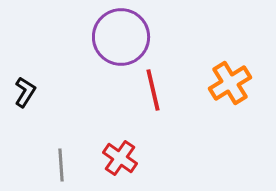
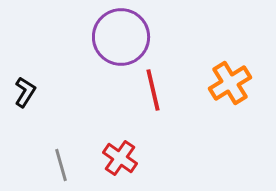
gray line: rotated 12 degrees counterclockwise
